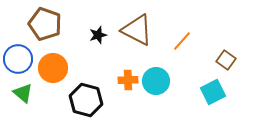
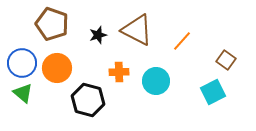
brown pentagon: moved 7 px right
blue circle: moved 4 px right, 4 px down
orange circle: moved 4 px right
orange cross: moved 9 px left, 8 px up
black hexagon: moved 2 px right
